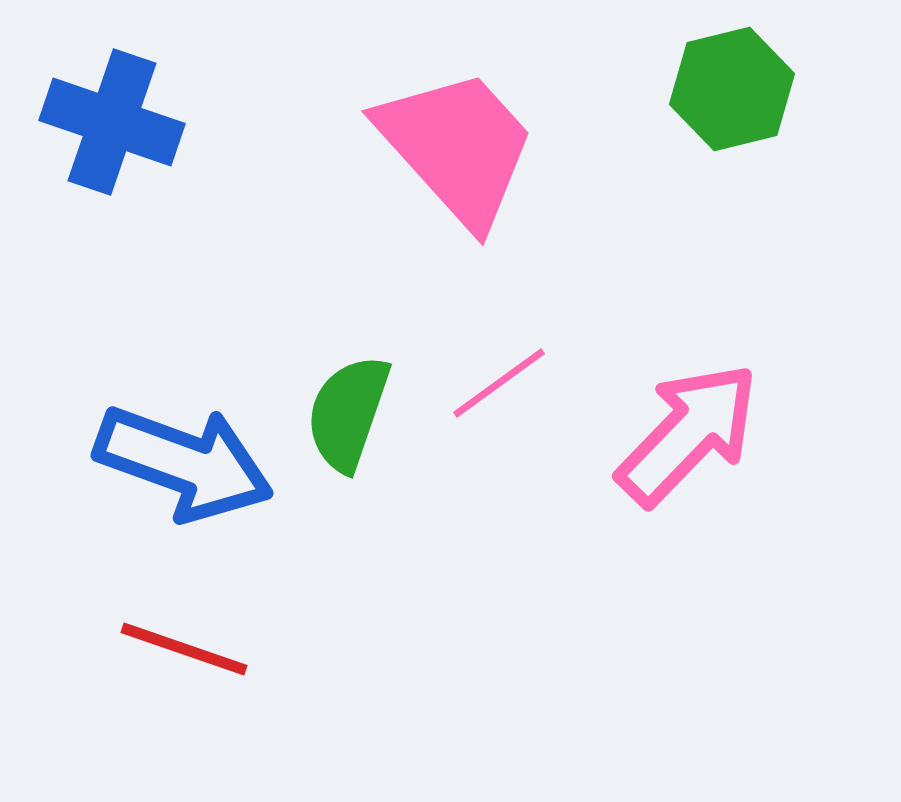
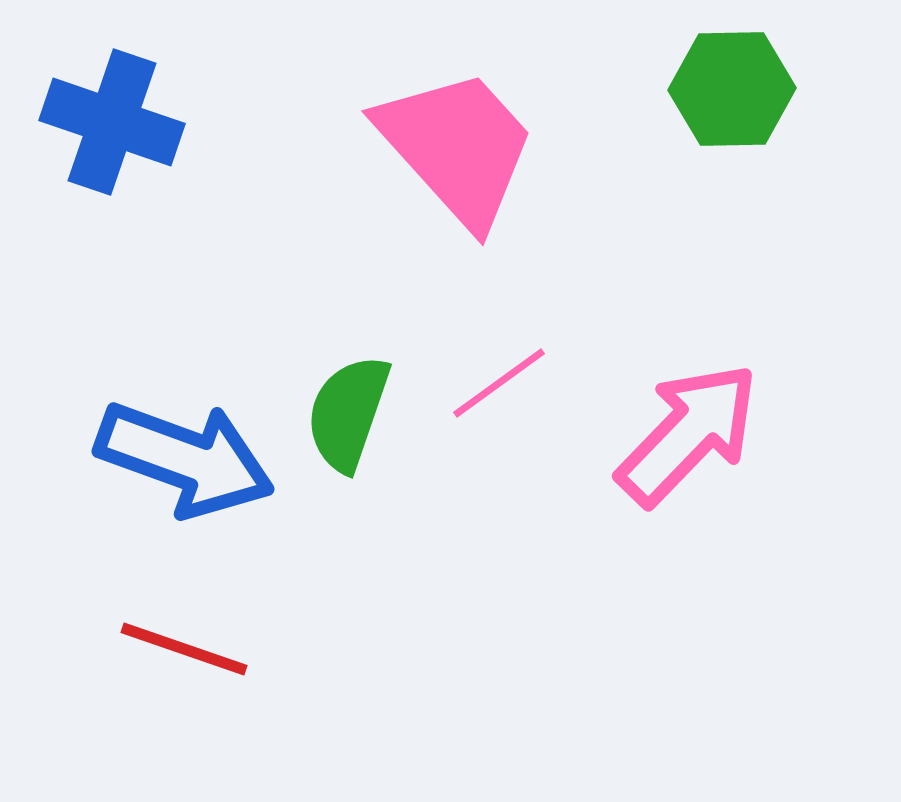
green hexagon: rotated 13 degrees clockwise
blue arrow: moved 1 px right, 4 px up
